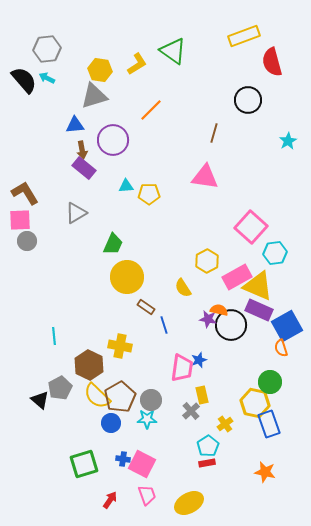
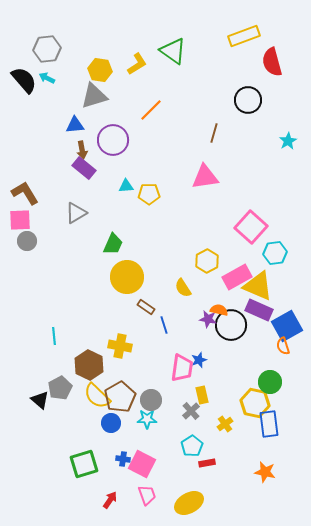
pink triangle at (205, 177): rotated 16 degrees counterclockwise
orange semicircle at (281, 348): moved 2 px right, 2 px up
blue rectangle at (269, 424): rotated 12 degrees clockwise
cyan pentagon at (208, 446): moved 16 px left
